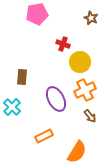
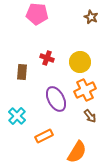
pink pentagon: rotated 15 degrees clockwise
brown star: moved 1 px up
red cross: moved 16 px left, 14 px down
brown rectangle: moved 5 px up
cyan cross: moved 5 px right, 9 px down
